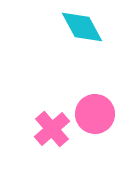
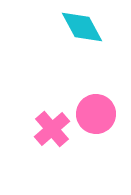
pink circle: moved 1 px right
